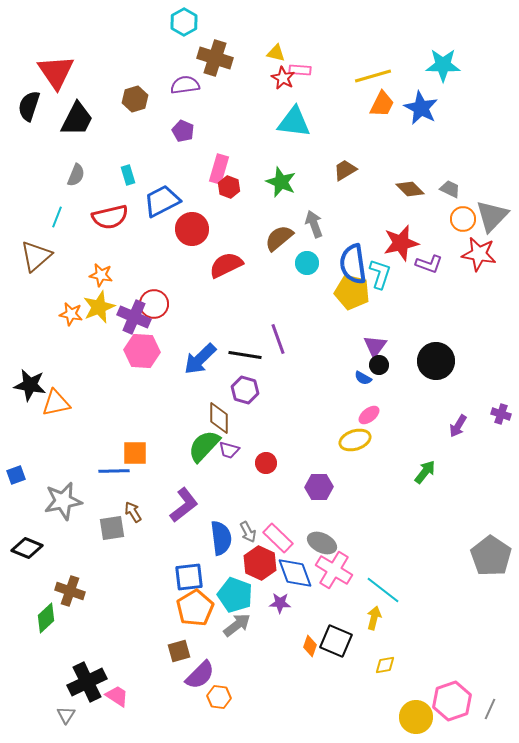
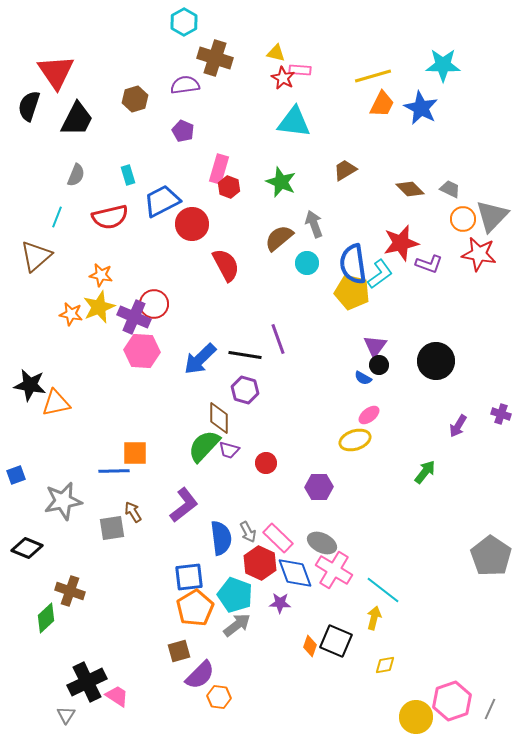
red circle at (192, 229): moved 5 px up
red semicircle at (226, 265): rotated 88 degrees clockwise
cyan L-shape at (380, 274): rotated 36 degrees clockwise
